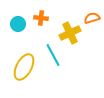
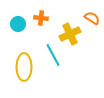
orange semicircle: rotated 49 degrees clockwise
yellow cross: moved 1 px down
yellow ellipse: rotated 28 degrees counterclockwise
